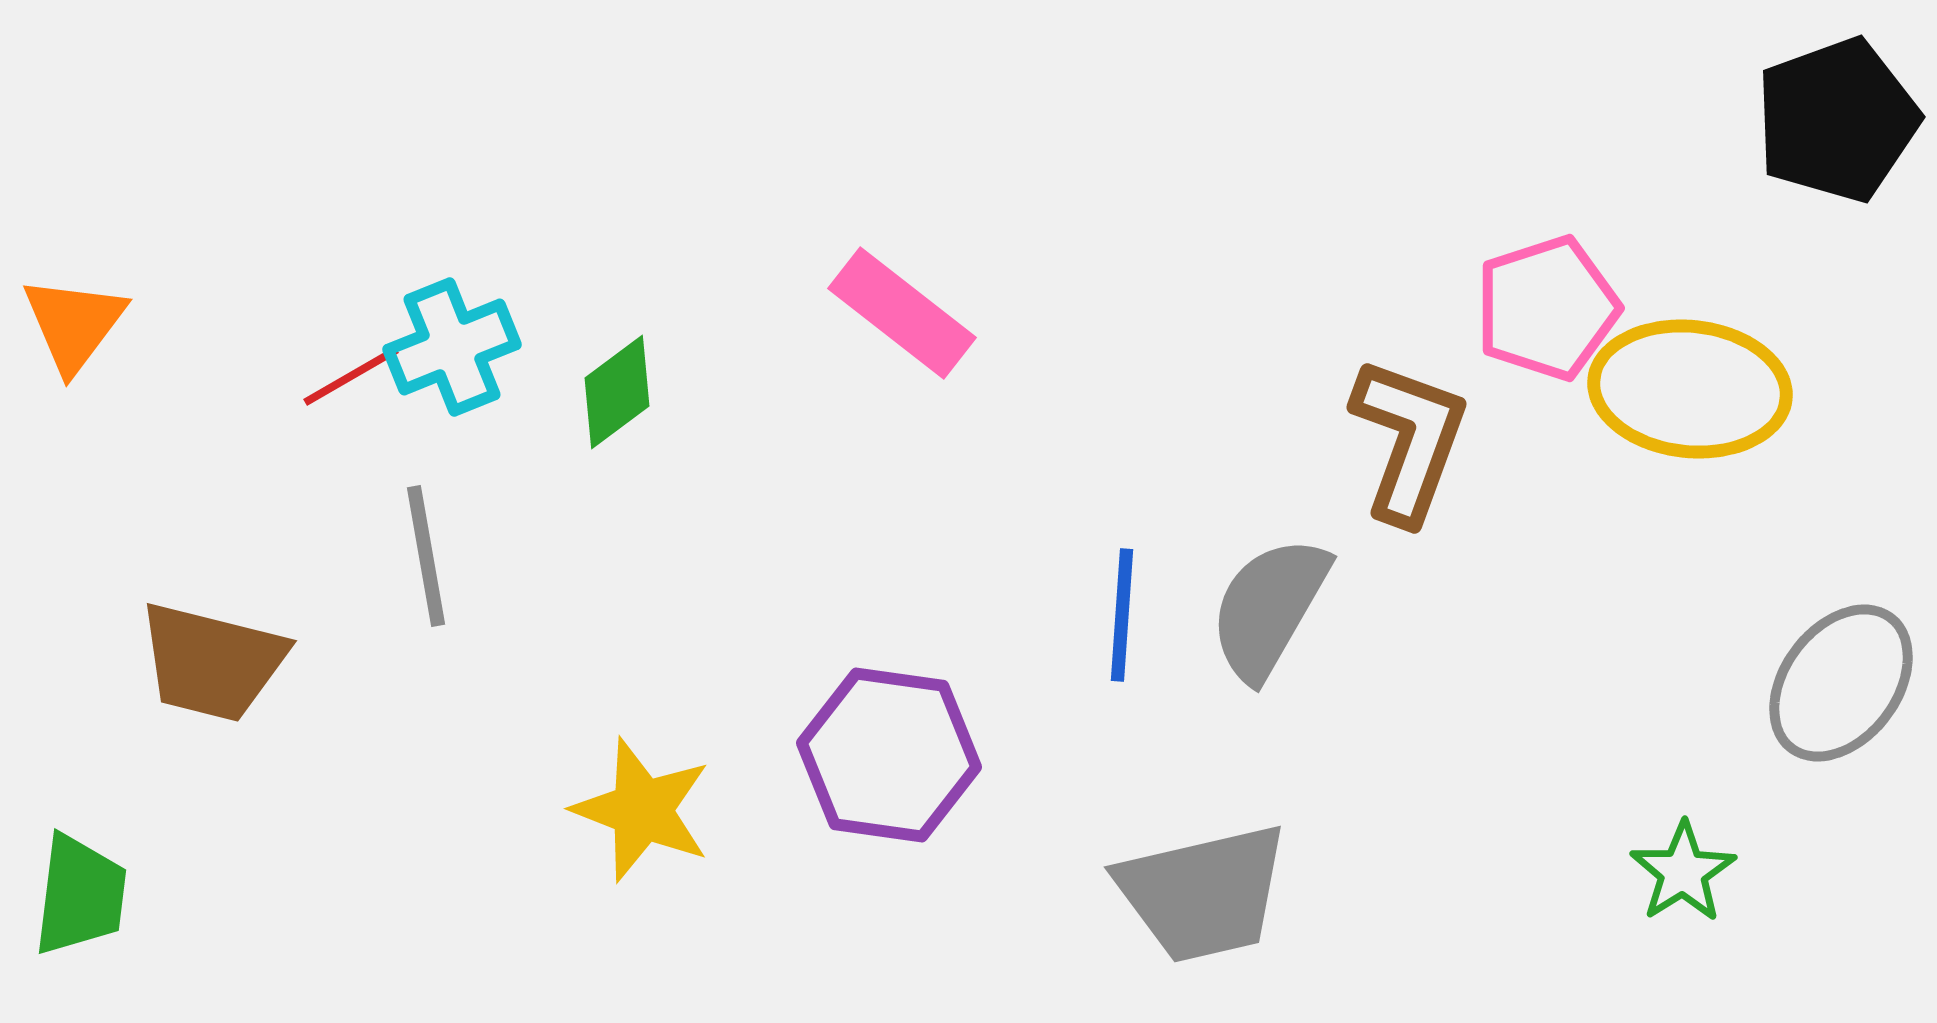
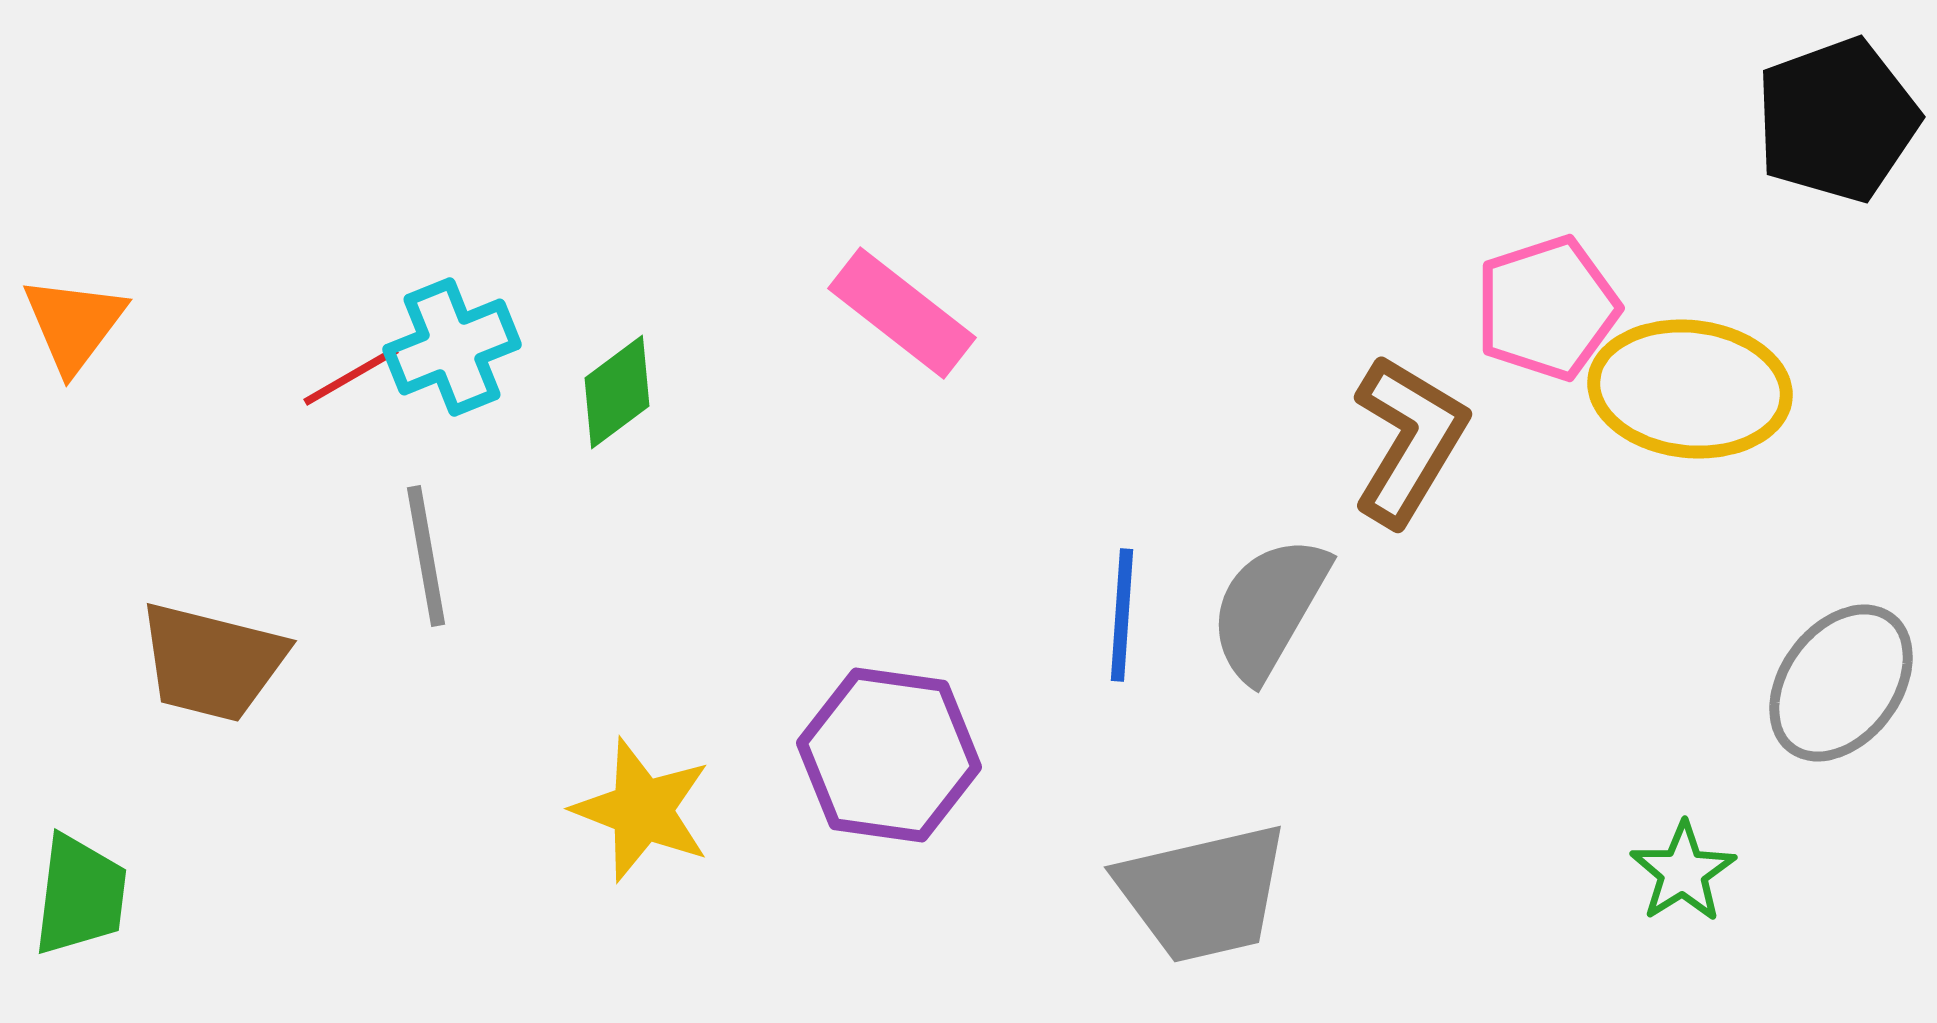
brown L-shape: rotated 11 degrees clockwise
